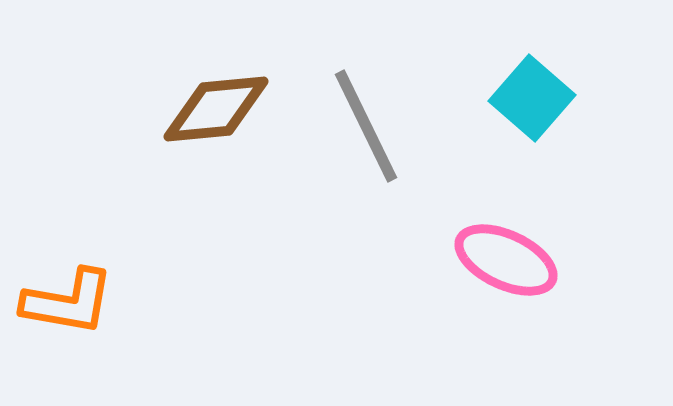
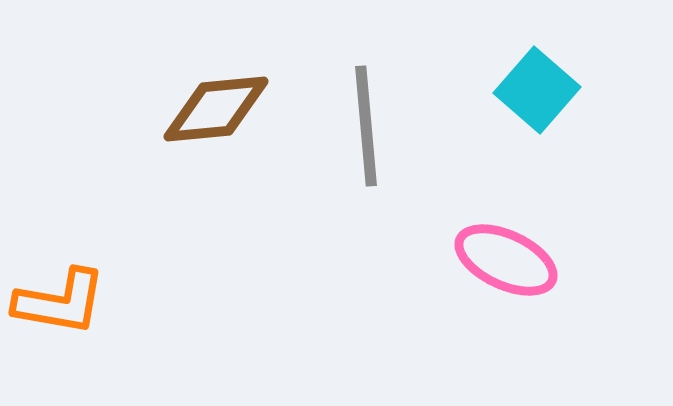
cyan square: moved 5 px right, 8 px up
gray line: rotated 21 degrees clockwise
orange L-shape: moved 8 px left
